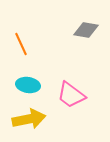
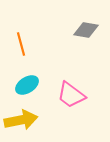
orange line: rotated 10 degrees clockwise
cyan ellipse: moved 1 px left; rotated 40 degrees counterclockwise
yellow arrow: moved 8 px left, 1 px down
